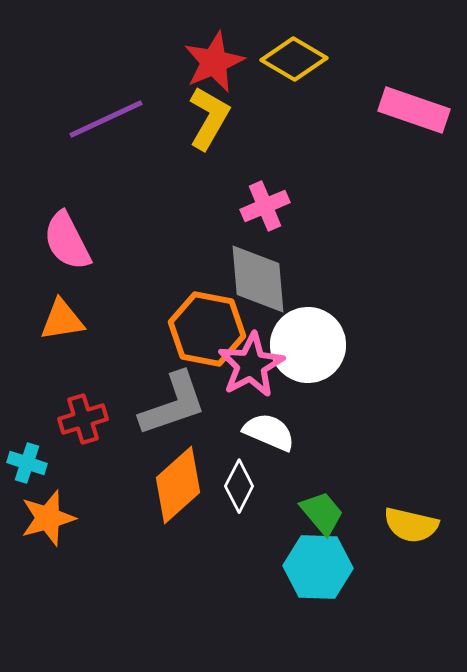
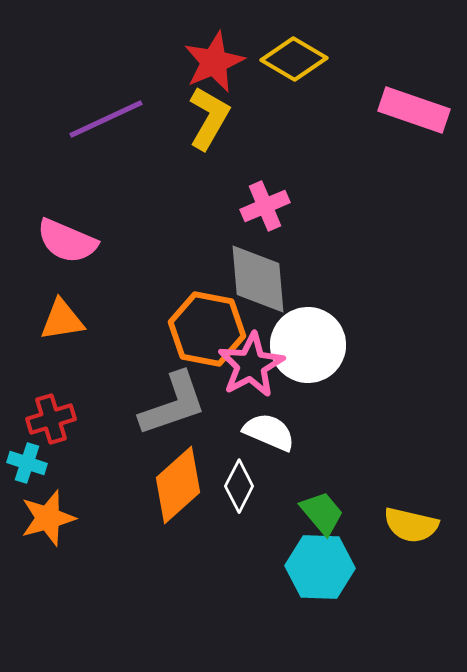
pink semicircle: rotated 40 degrees counterclockwise
red cross: moved 32 px left
cyan hexagon: moved 2 px right
